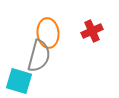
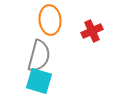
orange ellipse: moved 2 px right, 13 px up
cyan square: moved 20 px right
